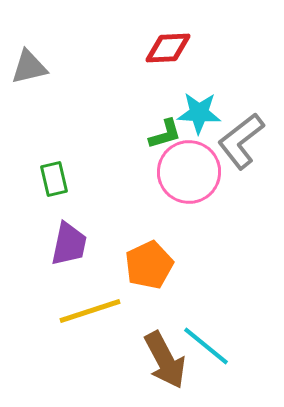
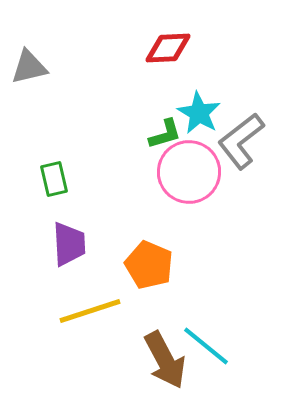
cyan star: rotated 27 degrees clockwise
purple trapezoid: rotated 15 degrees counterclockwise
orange pentagon: rotated 24 degrees counterclockwise
